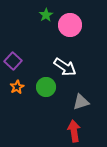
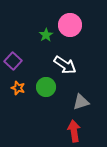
green star: moved 20 px down
white arrow: moved 2 px up
orange star: moved 1 px right, 1 px down; rotated 24 degrees counterclockwise
